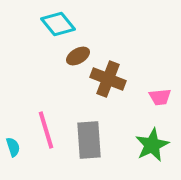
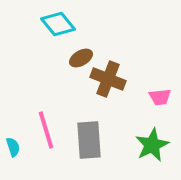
brown ellipse: moved 3 px right, 2 px down
